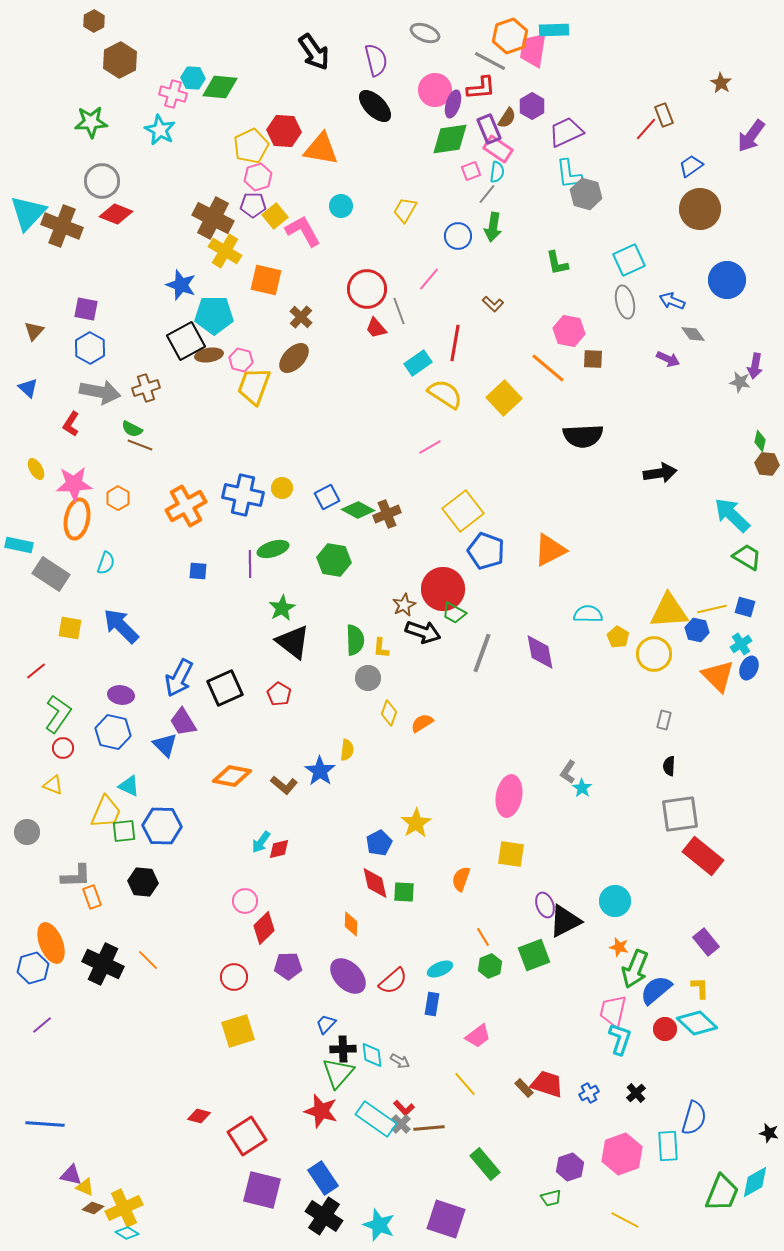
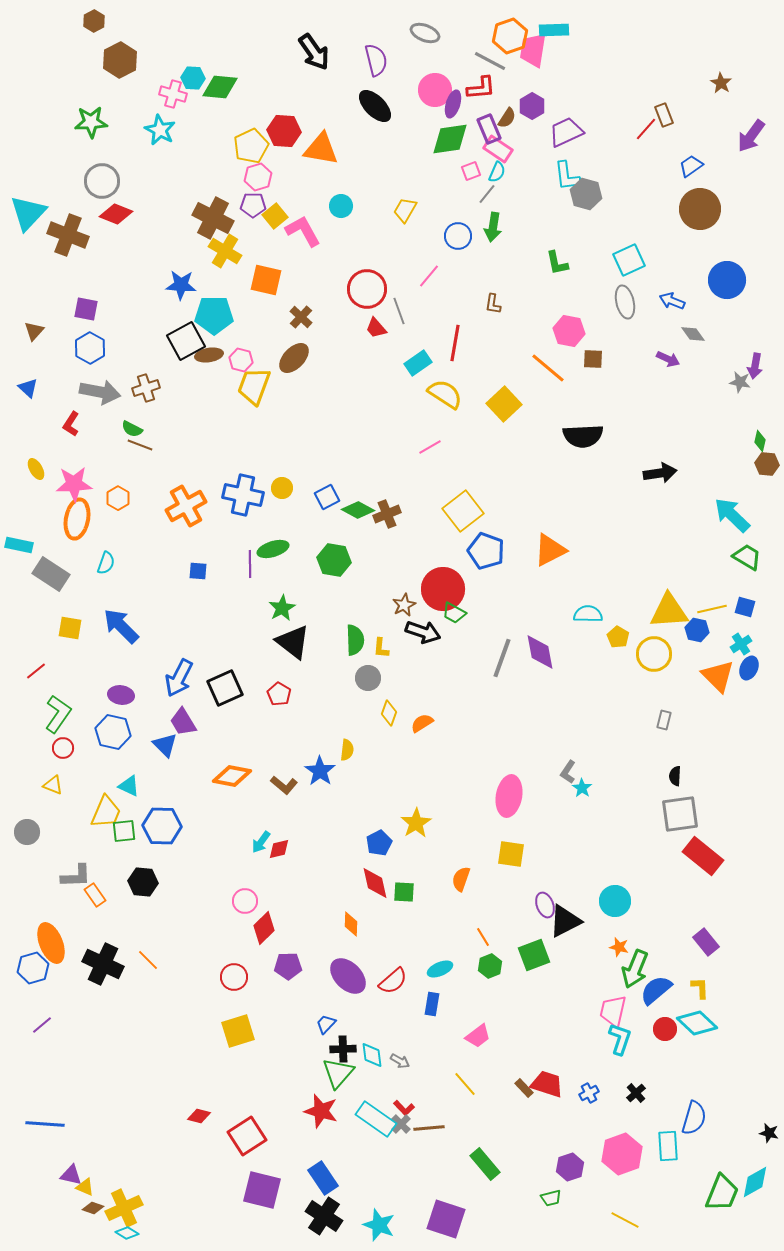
cyan semicircle at (497, 172): rotated 15 degrees clockwise
cyan L-shape at (569, 174): moved 2 px left, 2 px down
brown cross at (62, 226): moved 6 px right, 9 px down
pink line at (429, 279): moved 3 px up
blue star at (181, 285): rotated 16 degrees counterclockwise
brown L-shape at (493, 304): rotated 55 degrees clockwise
yellow square at (504, 398): moved 6 px down
gray line at (482, 653): moved 20 px right, 5 px down
black semicircle at (669, 766): moved 6 px right, 10 px down
orange rectangle at (92, 897): moved 3 px right, 2 px up; rotated 15 degrees counterclockwise
